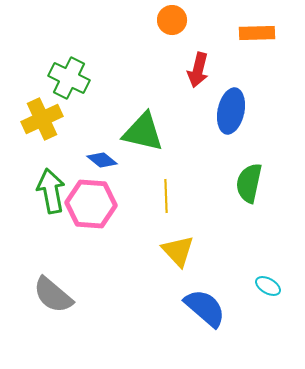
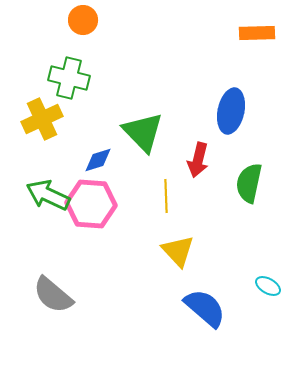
orange circle: moved 89 px left
red arrow: moved 90 px down
green cross: rotated 12 degrees counterclockwise
green triangle: rotated 33 degrees clockwise
blue diamond: moved 4 px left; rotated 56 degrees counterclockwise
green arrow: moved 3 px left, 4 px down; rotated 54 degrees counterclockwise
